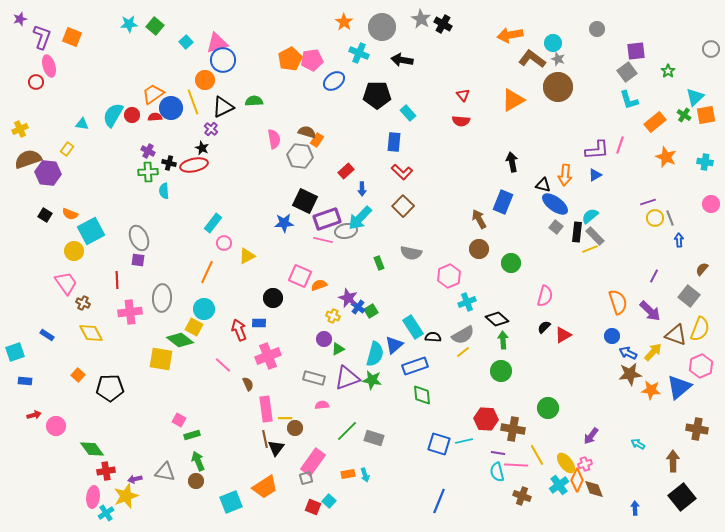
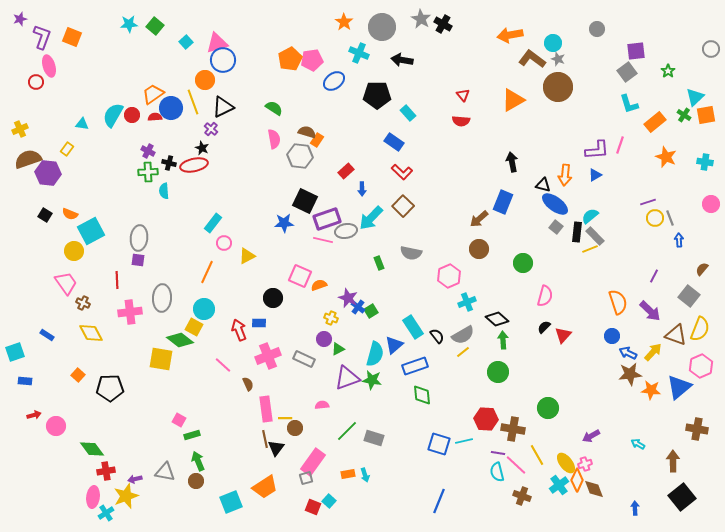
cyan L-shape at (629, 100): moved 4 px down
green semicircle at (254, 101): moved 20 px right, 7 px down; rotated 36 degrees clockwise
blue rectangle at (394, 142): rotated 60 degrees counterclockwise
cyan arrow at (360, 218): moved 11 px right
brown arrow at (479, 219): rotated 102 degrees counterclockwise
gray ellipse at (139, 238): rotated 30 degrees clockwise
green circle at (511, 263): moved 12 px right
yellow cross at (333, 316): moved 2 px left, 2 px down
red triangle at (563, 335): rotated 18 degrees counterclockwise
black semicircle at (433, 337): moved 4 px right, 1 px up; rotated 49 degrees clockwise
green circle at (501, 371): moved 3 px left, 1 px down
gray rectangle at (314, 378): moved 10 px left, 19 px up; rotated 10 degrees clockwise
purple arrow at (591, 436): rotated 24 degrees clockwise
pink line at (516, 465): rotated 40 degrees clockwise
